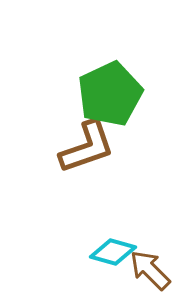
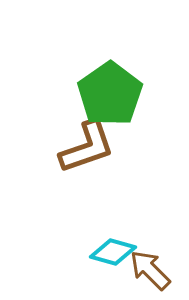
green pentagon: rotated 10 degrees counterclockwise
